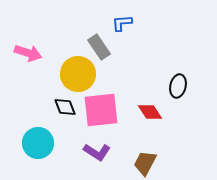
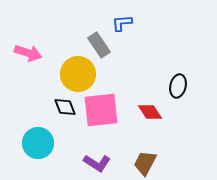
gray rectangle: moved 2 px up
purple L-shape: moved 11 px down
